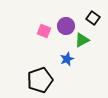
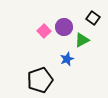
purple circle: moved 2 px left, 1 px down
pink square: rotated 24 degrees clockwise
